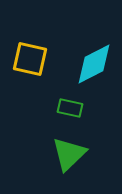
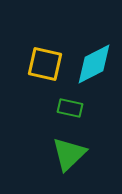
yellow square: moved 15 px right, 5 px down
